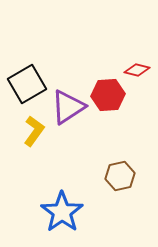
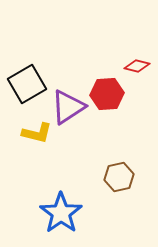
red diamond: moved 4 px up
red hexagon: moved 1 px left, 1 px up
yellow L-shape: moved 3 px right, 2 px down; rotated 68 degrees clockwise
brown hexagon: moved 1 px left, 1 px down
blue star: moved 1 px left, 1 px down
